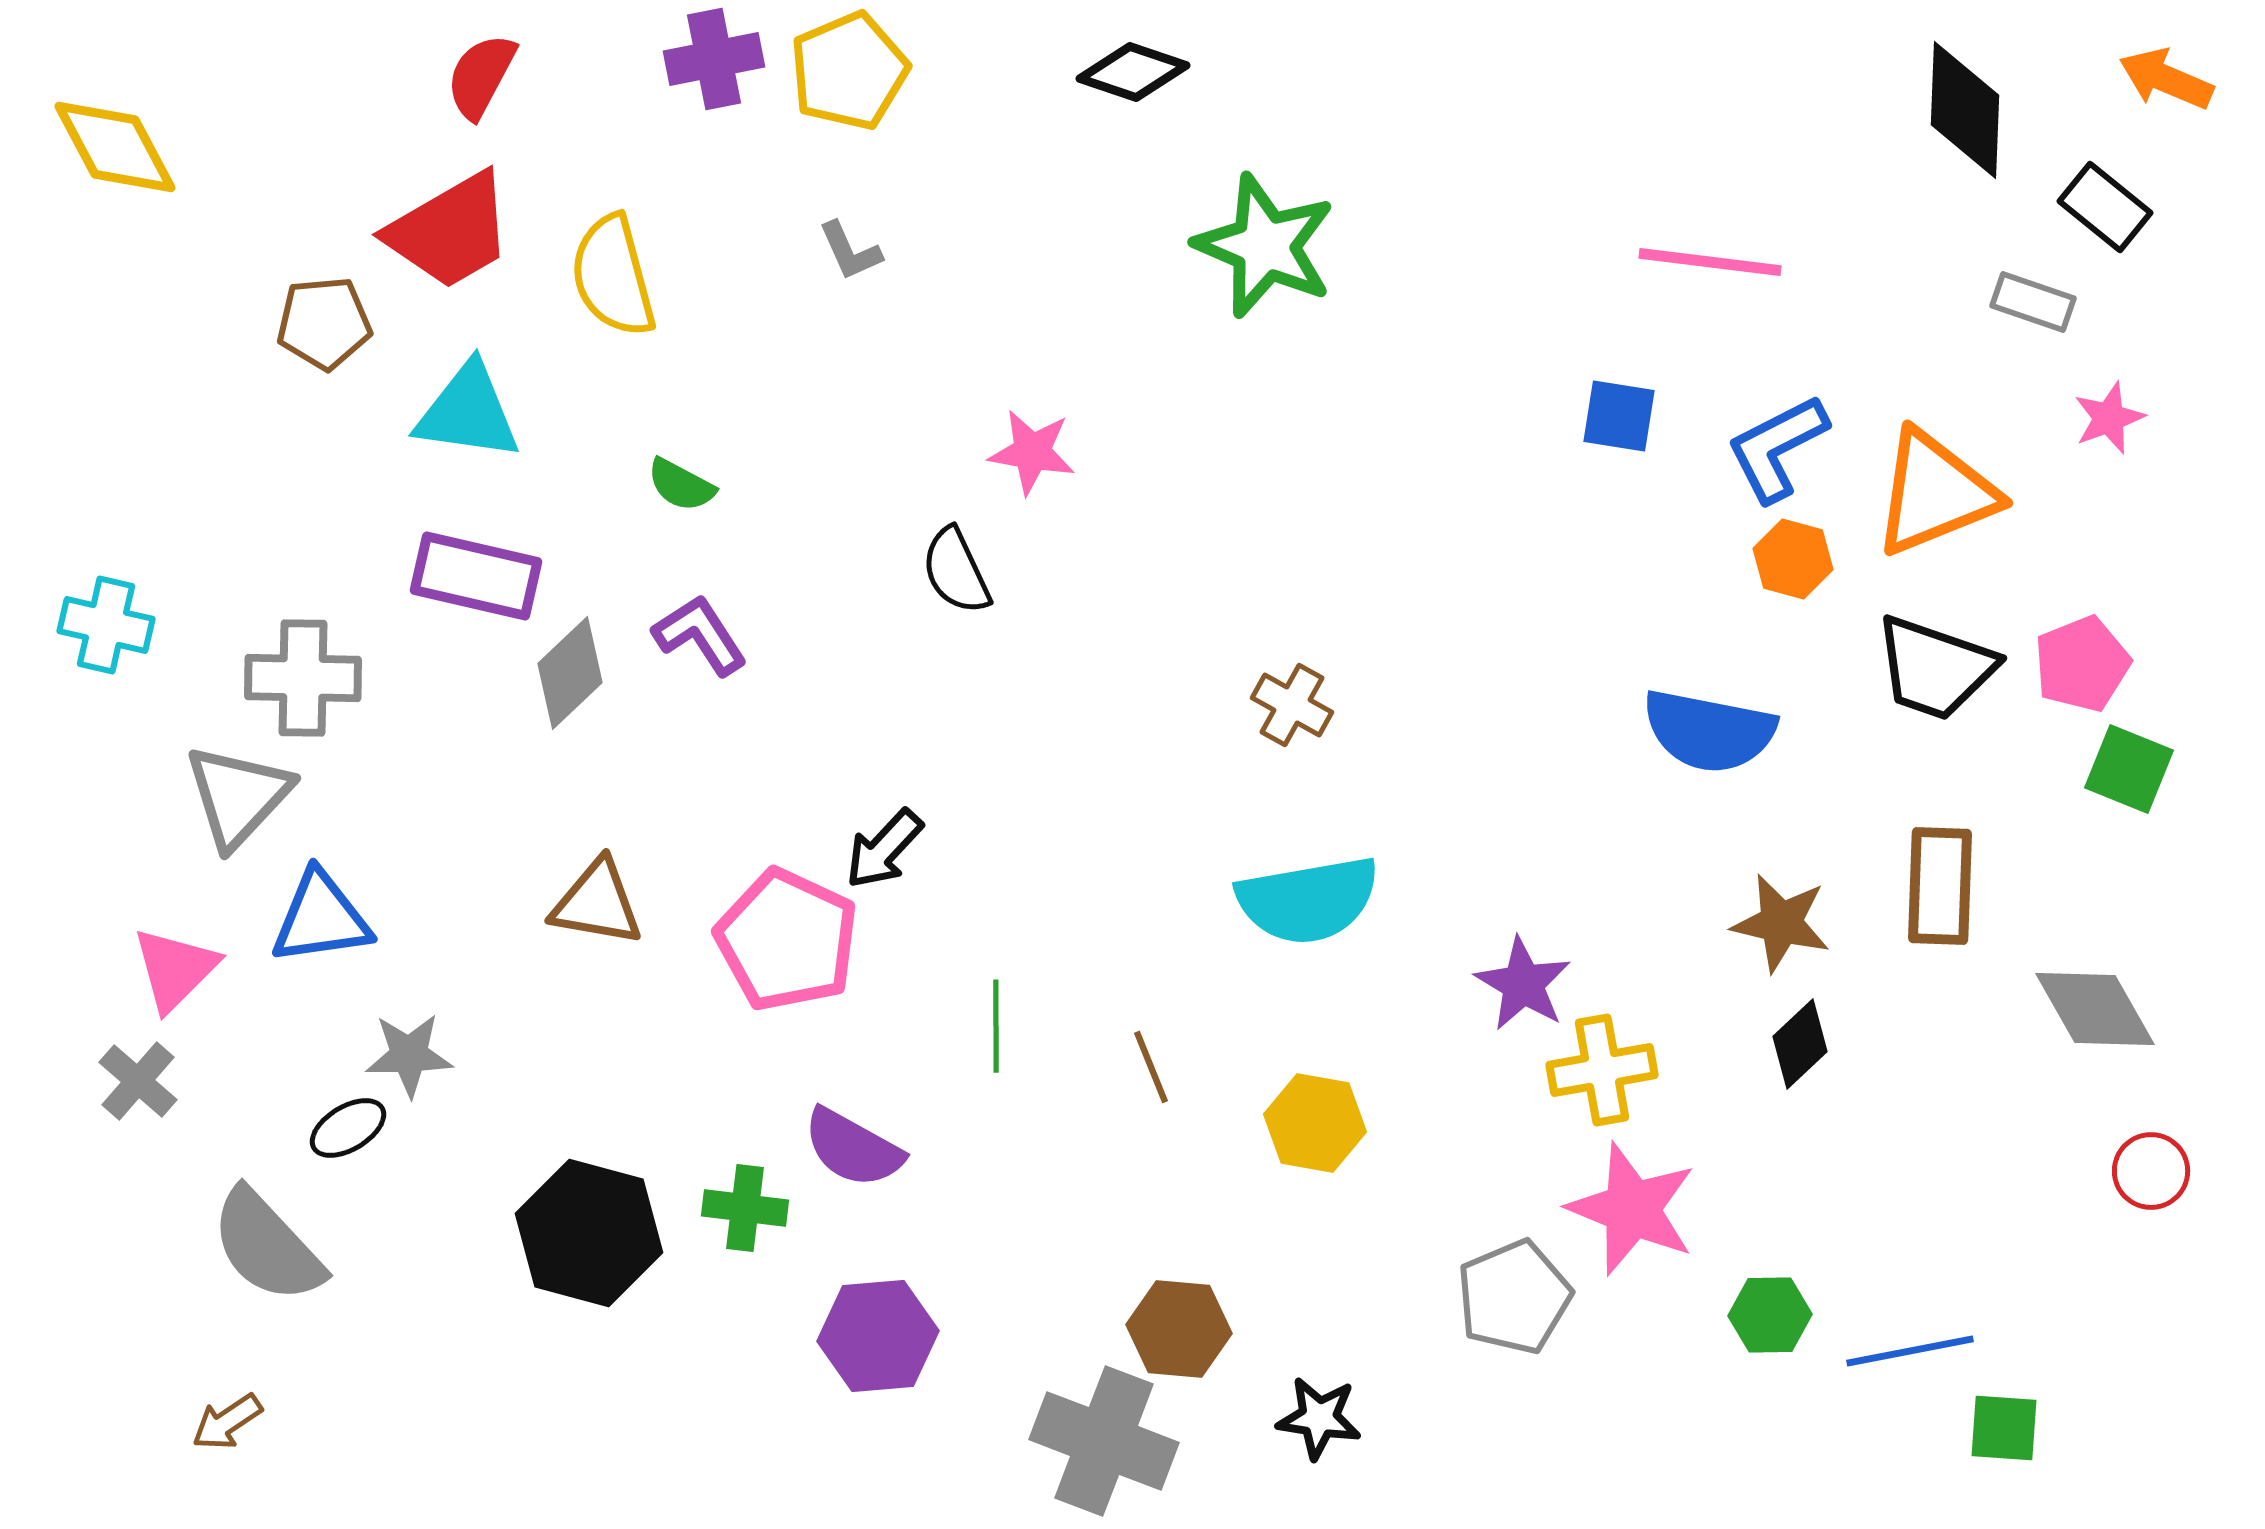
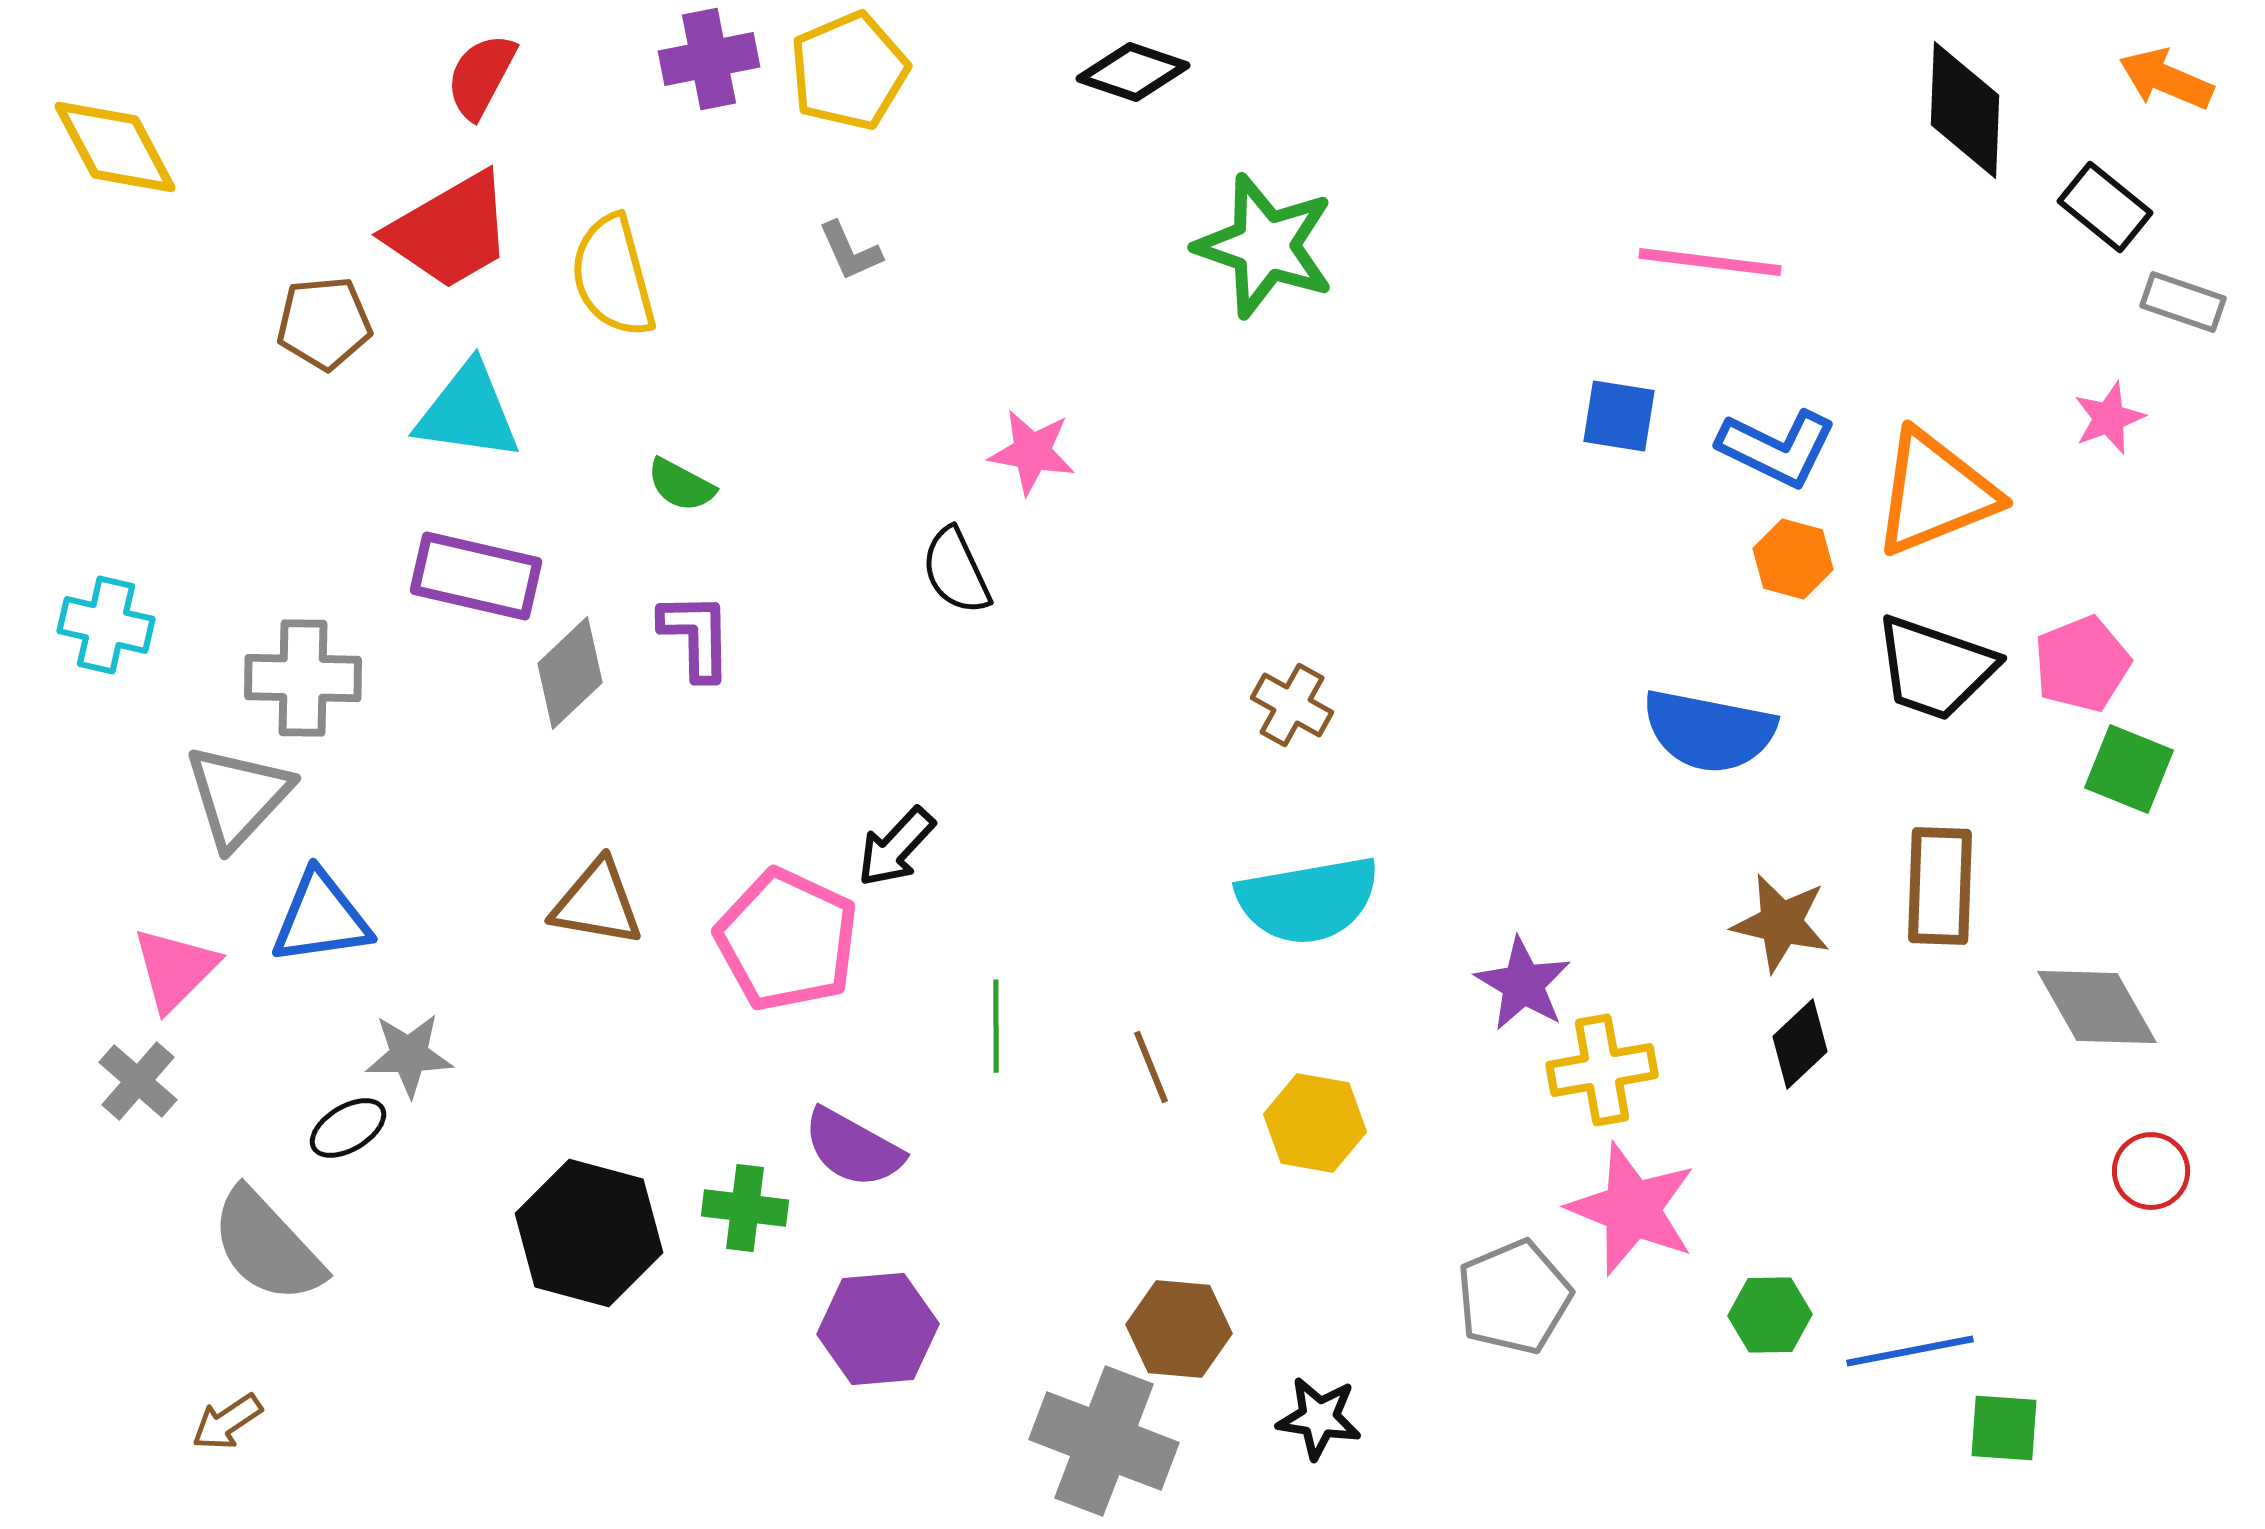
purple cross at (714, 59): moved 5 px left
green star at (1265, 246): rotated 4 degrees counterclockwise
gray rectangle at (2033, 302): moved 150 px right
blue L-shape at (1777, 448): rotated 127 degrees counterclockwise
purple L-shape at (700, 635): moved 4 px left, 1 px down; rotated 32 degrees clockwise
black arrow at (884, 849): moved 12 px right, 2 px up
gray diamond at (2095, 1009): moved 2 px right, 2 px up
purple hexagon at (878, 1336): moved 7 px up
